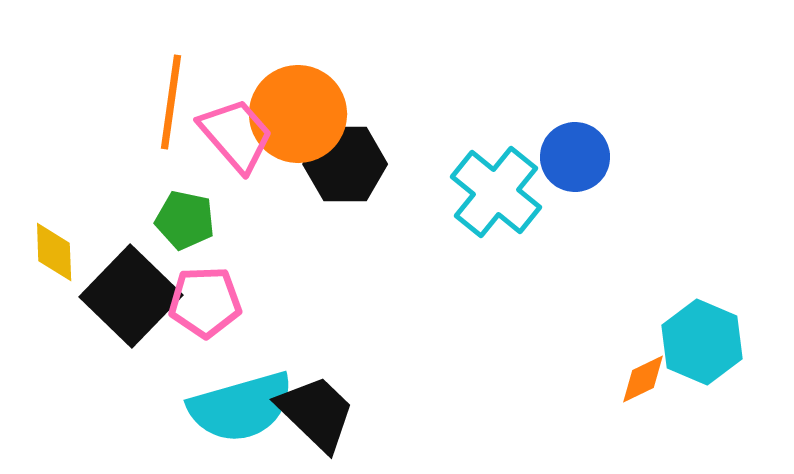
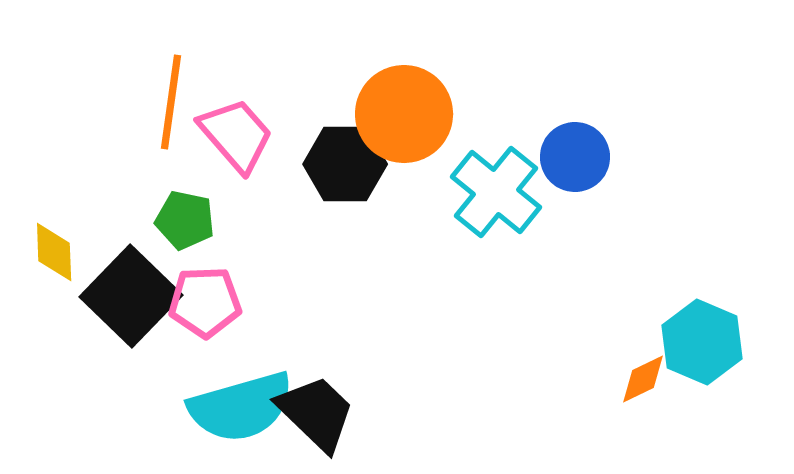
orange circle: moved 106 px right
